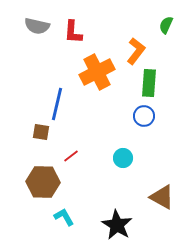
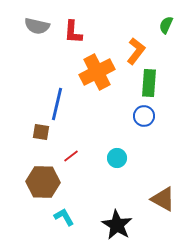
cyan circle: moved 6 px left
brown triangle: moved 1 px right, 2 px down
